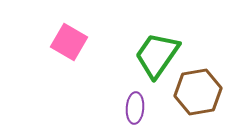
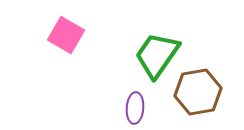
pink square: moved 3 px left, 7 px up
